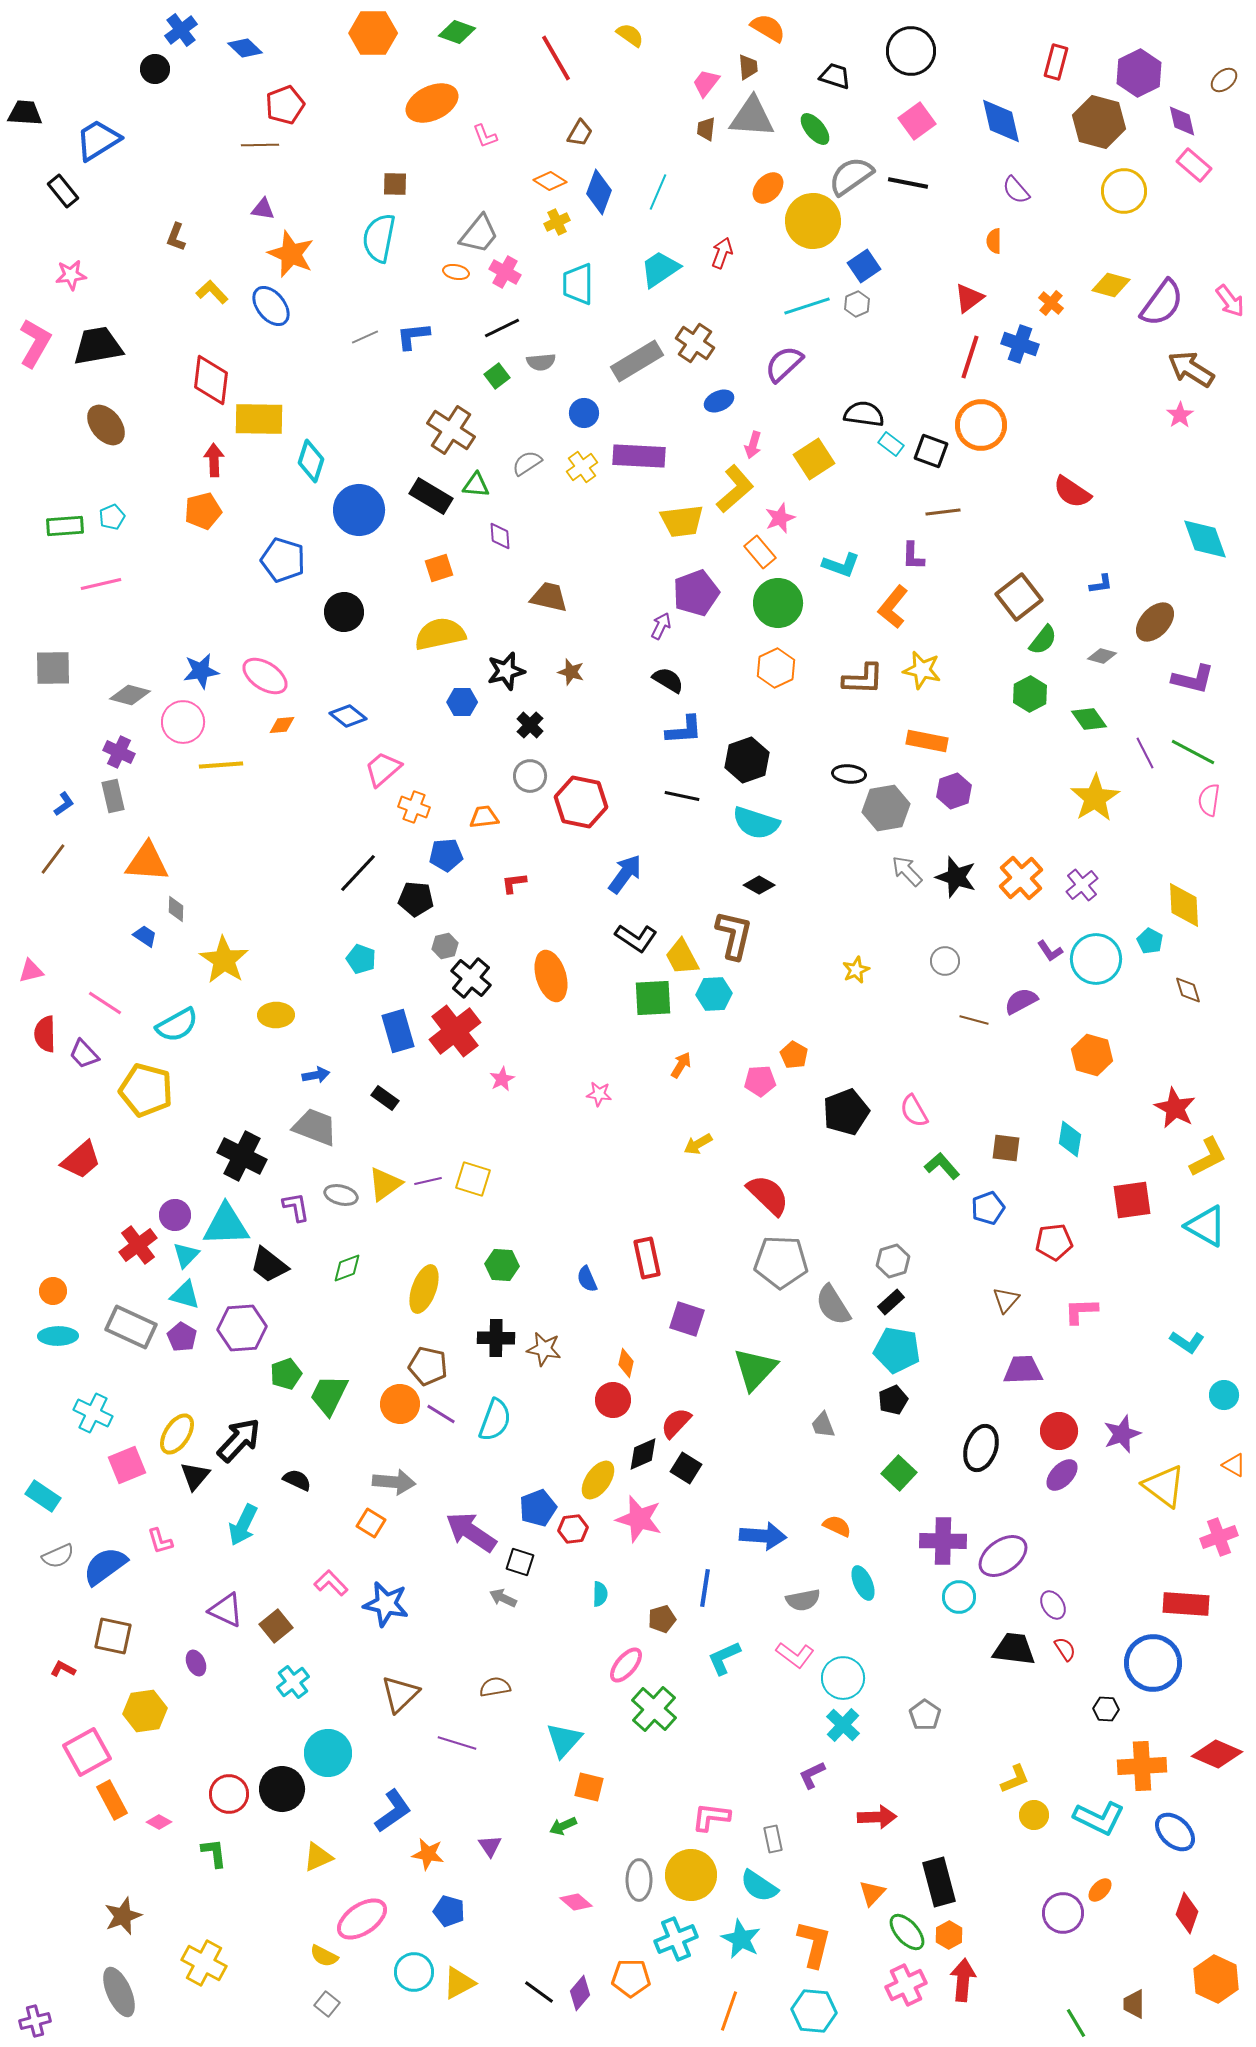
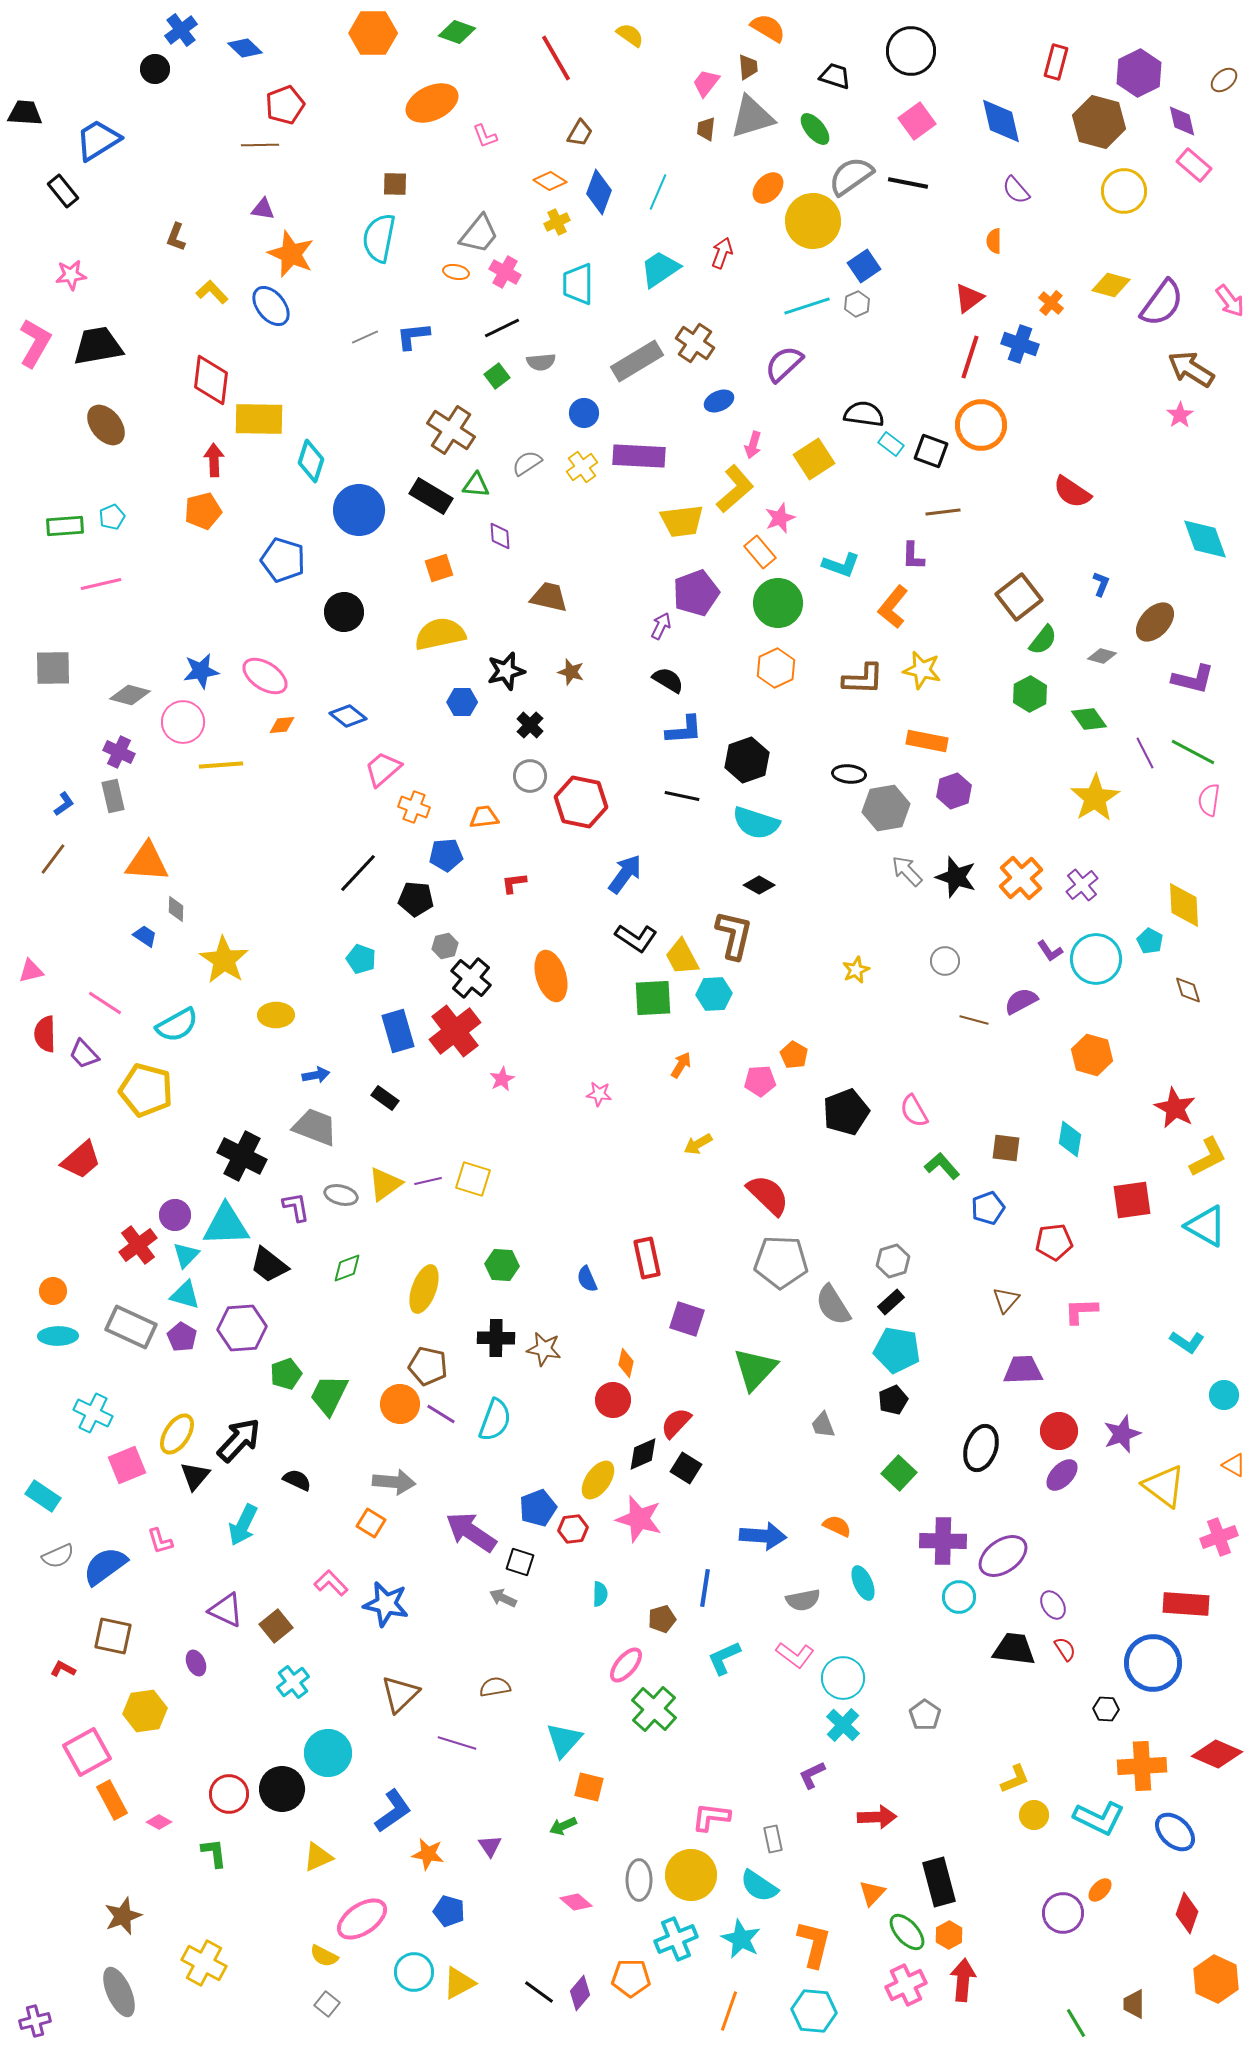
gray triangle at (752, 117): rotated 21 degrees counterclockwise
blue L-shape at (1101, 584): rotated 60 degrees counterclockwise
